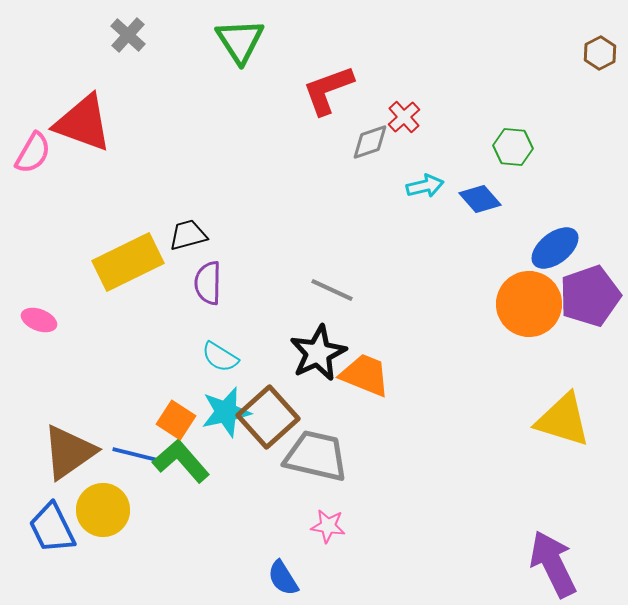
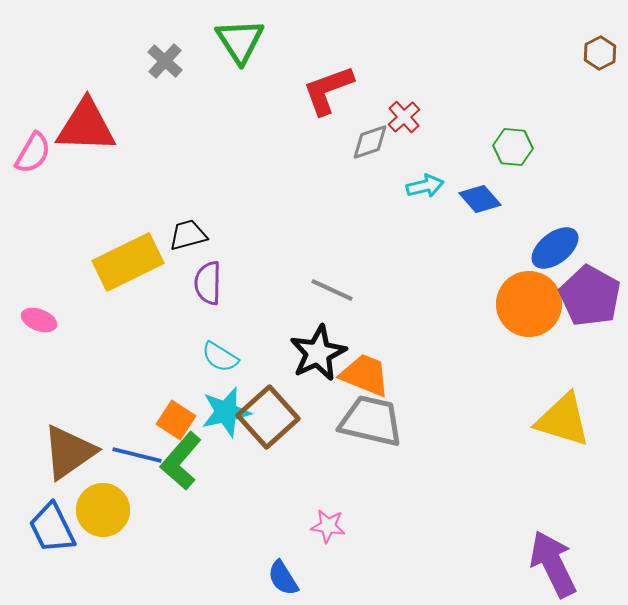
gray cross: moved 37 px right, 26 px down
red triangle: moved 3 px right, 3 px down; rotated 18 degrees counterclockwise
purple pentagon: rotated 24 degrees counterclockwise
gray trapezoid: moved 55 px right, 35 px up
green L-shape: rotated 98 degrees counterclockwise
